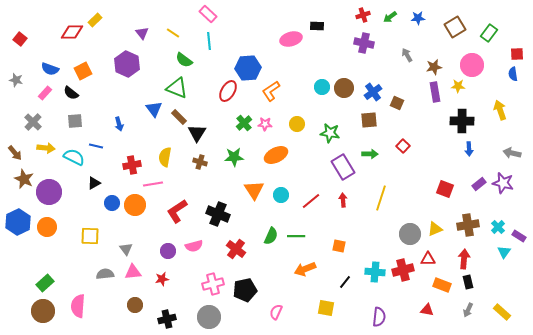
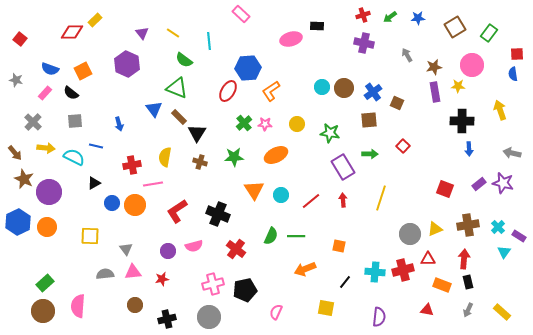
pink rectangle at (208, 14): moved 33 px right
